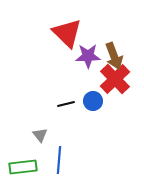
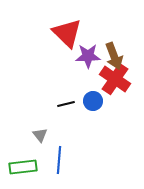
red cross: rotated 12 degrees counterclockwise
